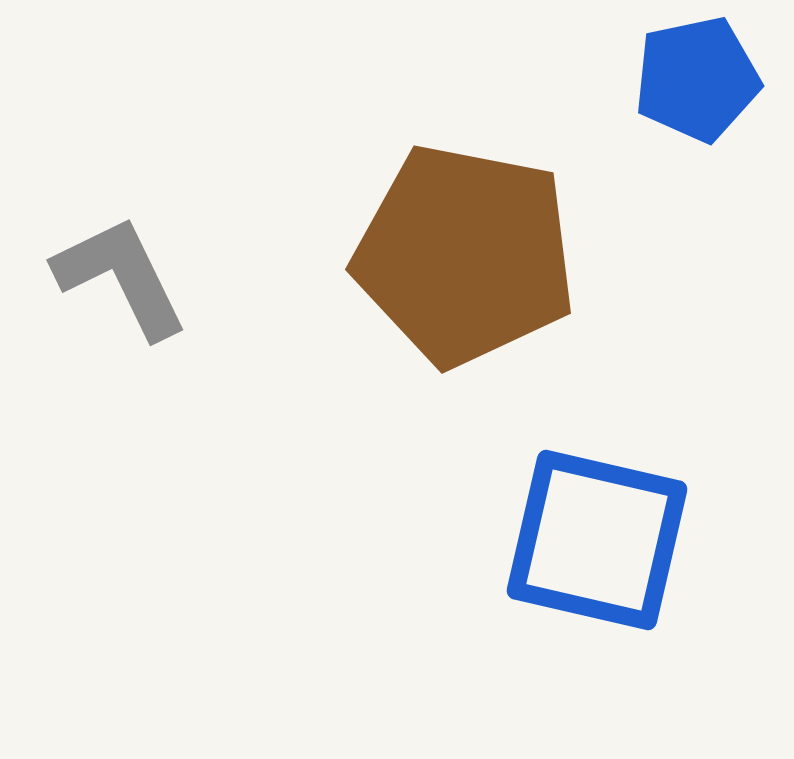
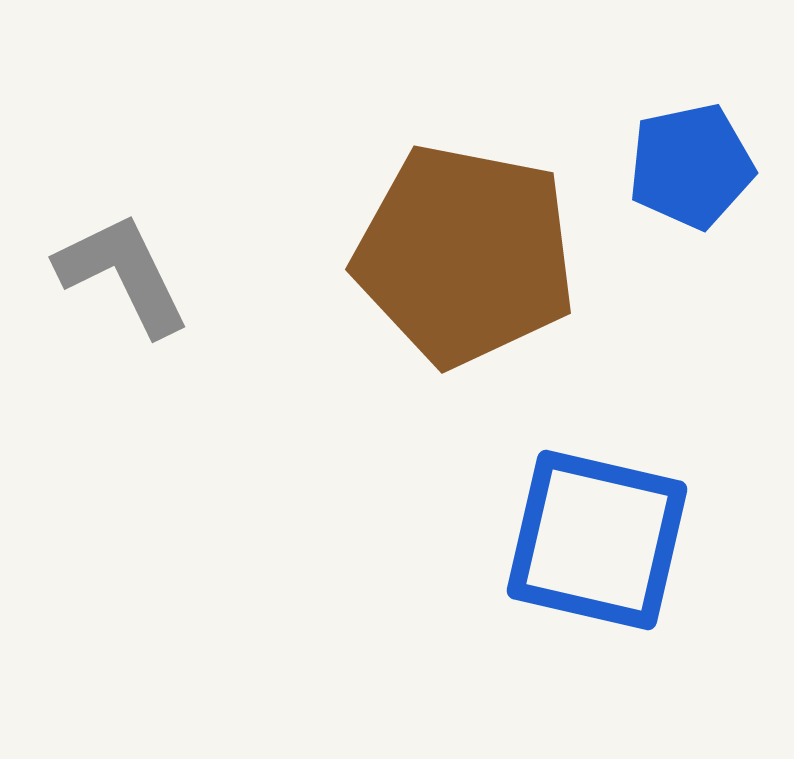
blue pentagon: moved 6 px left, 87 px down
gray L-shape: moved 2 px right, 3 px up
